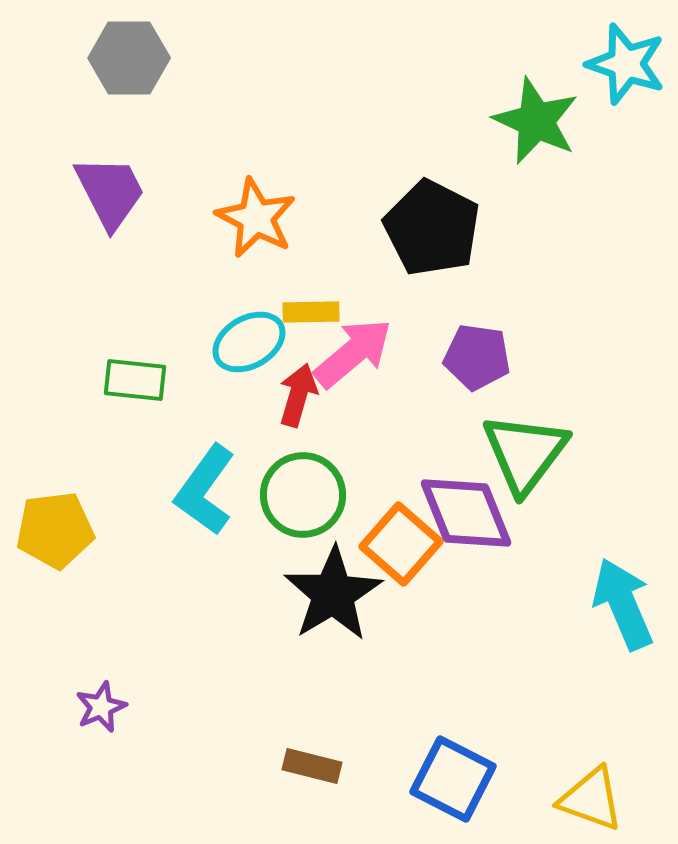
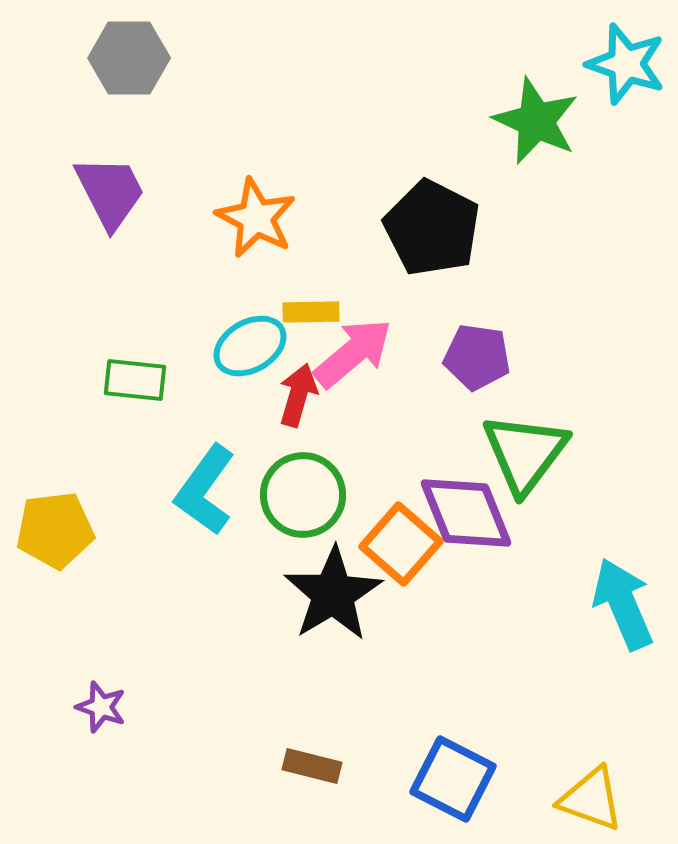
cyan ellipse: moved 1 px right, 4 px down
purple star: rotated 30 degrees counterclockwise
